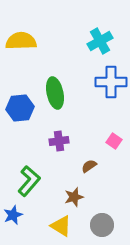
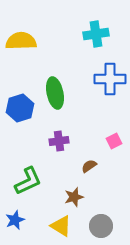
cyan cross: moved 4 px left, 7 px up; rotated 20 degrees clockwise
blue cross: moved 1 px left, 3 px up
blue hexagon: rotated 12 degrees counterclockwise
pink square: rotated 28 degrees clockwise
green L-shape: moved 1 px left; rotated 24 degrees clockwise
blue star: moved 2 px right, 5 px down
gray circle: moved 1 px left, 1 px down
